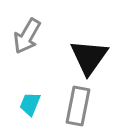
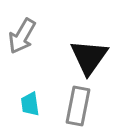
gray arrow: moved 5 px left
cyan trapezoid: rotated 30 degrees counterclockwise
